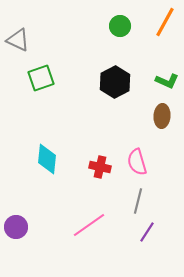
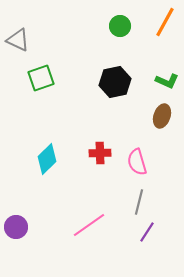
black hexagon: rotated 16 degrees clockwise
brown ellipse: rotated 15 degrees clockwise
cyan diamond: rotated 40 degrees clockwise
red cross: moved 14 px up; rotated 15 degrees counterclockwise
gray line: moved 1 px right, 1 px down
